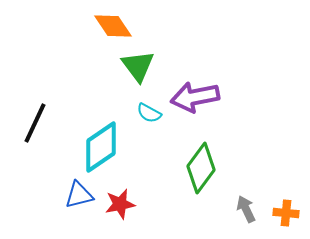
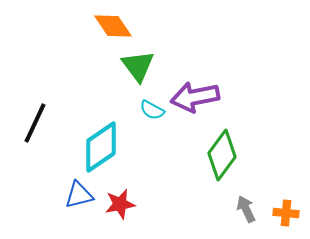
cyan semicircle: moved 3 px right, 3 px up
green diamond: moved 21 px right, 13 px up
